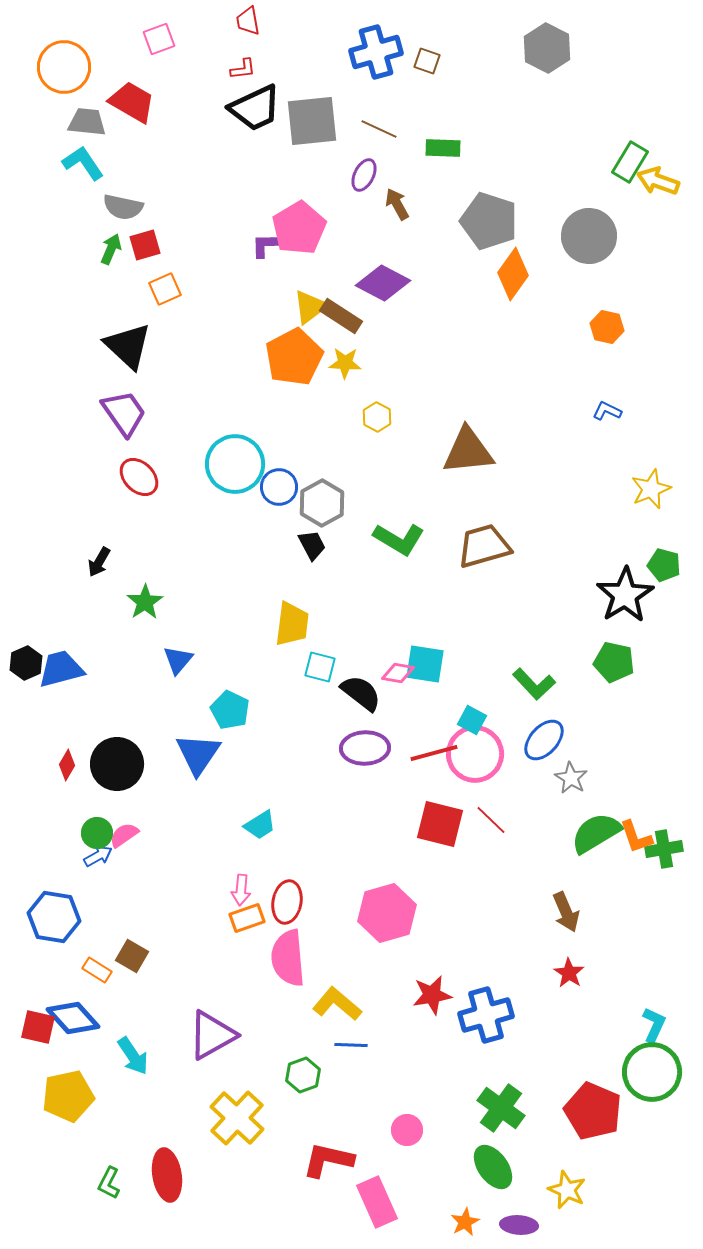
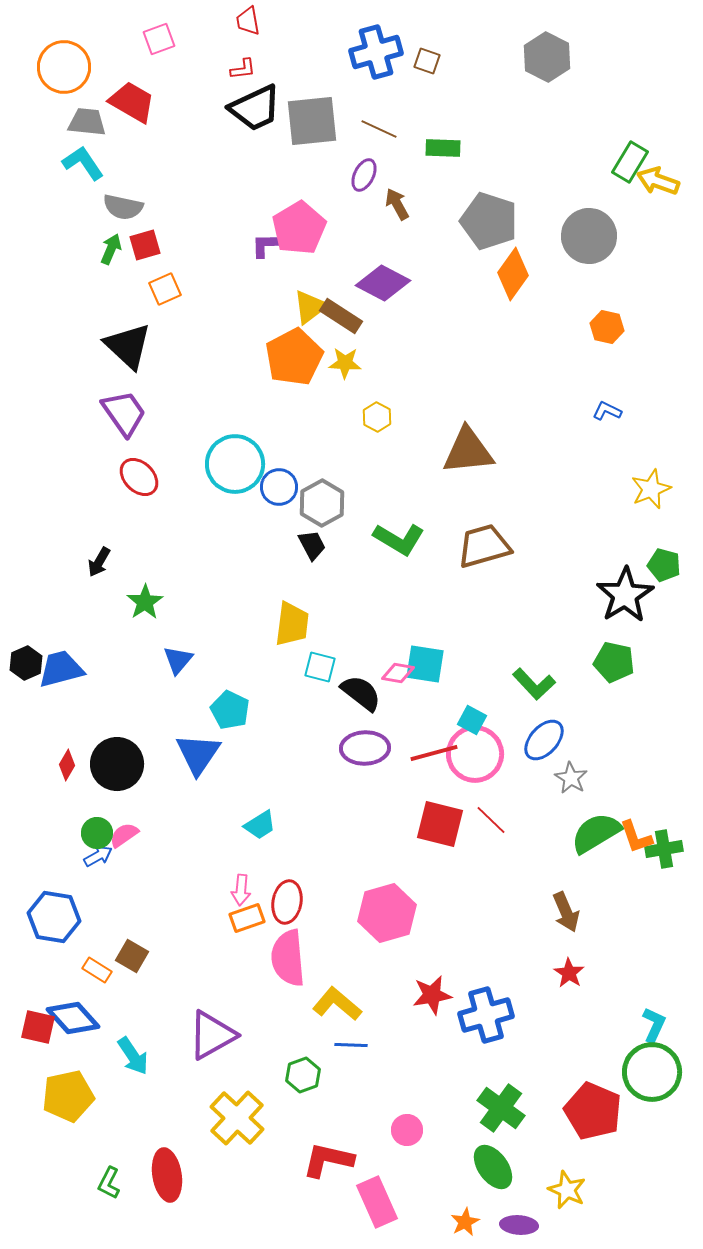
gray hexagon at (547, 48): moved 9 px down
